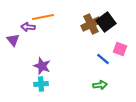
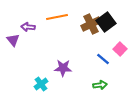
orange line: moved 14 px right
pink square: rotated 24 degrees clockwise
purple star: moved 21 px right, 2 px down; rotated 18 degrees counterclockwise
cyan cross: rotated 32 degrees counterclockwise
